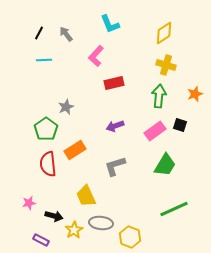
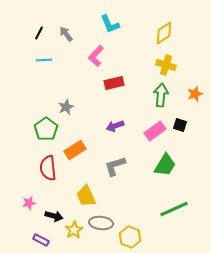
green arrow: moved 2 px right, 1 px up
red semicircle: moved 4 px down
